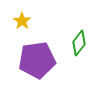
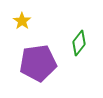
purple pentagon: moved 1 px right, 3 px down
